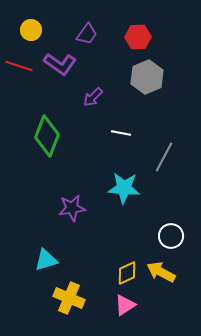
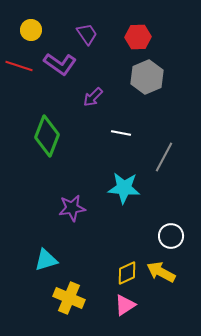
purple trapezoid: rotated 70 degrees counterclockwise
